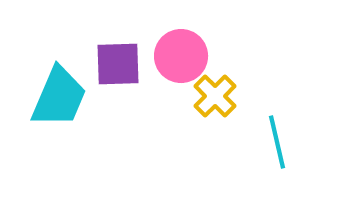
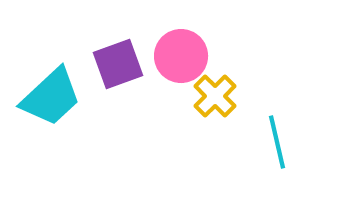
purple square: rotated 18 degrees counterclockwise
cyan trapezoid: moved 8 px left; rotated 24 degrees clockwise
